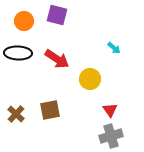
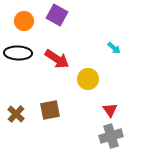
purple square: rotated 15 degrees clockwise
yellow circle: moved 2 px left
